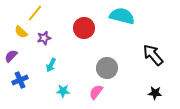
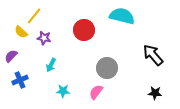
yellow line: moved 1 px left, 3 px down
red circle: moved 2 px down
purple star: rotated 24 degrees clockwise
